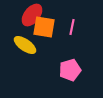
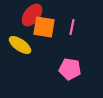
yellow ellipse: moved 5 px left
pink pentagon: moved 1 px up; rotated 25 degrees clockwise
